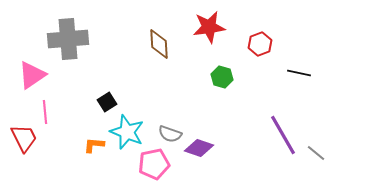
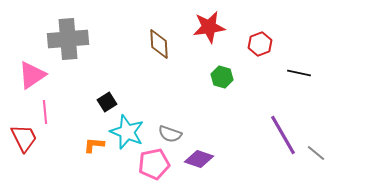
purple diamond: moved 11 px down
